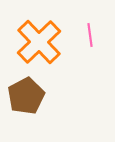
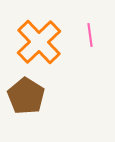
brown pentagon: rotated 12 degrees counterclockwise
